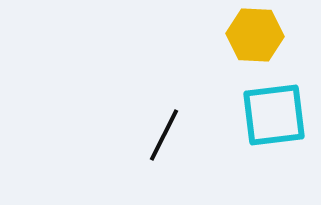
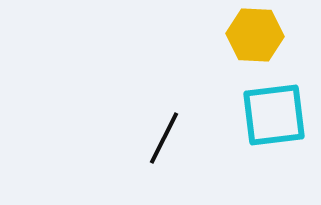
black line: moved 3 px down
